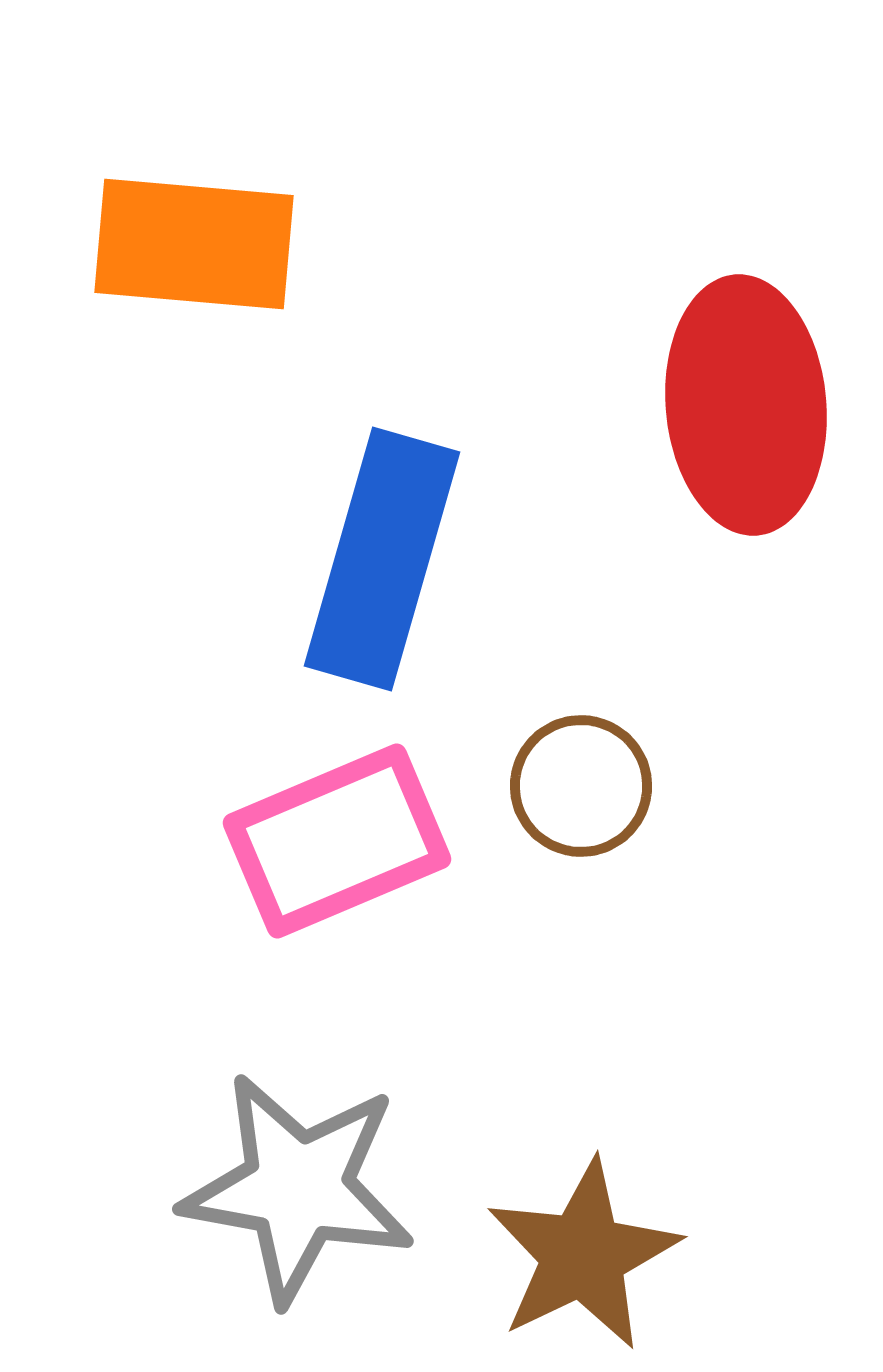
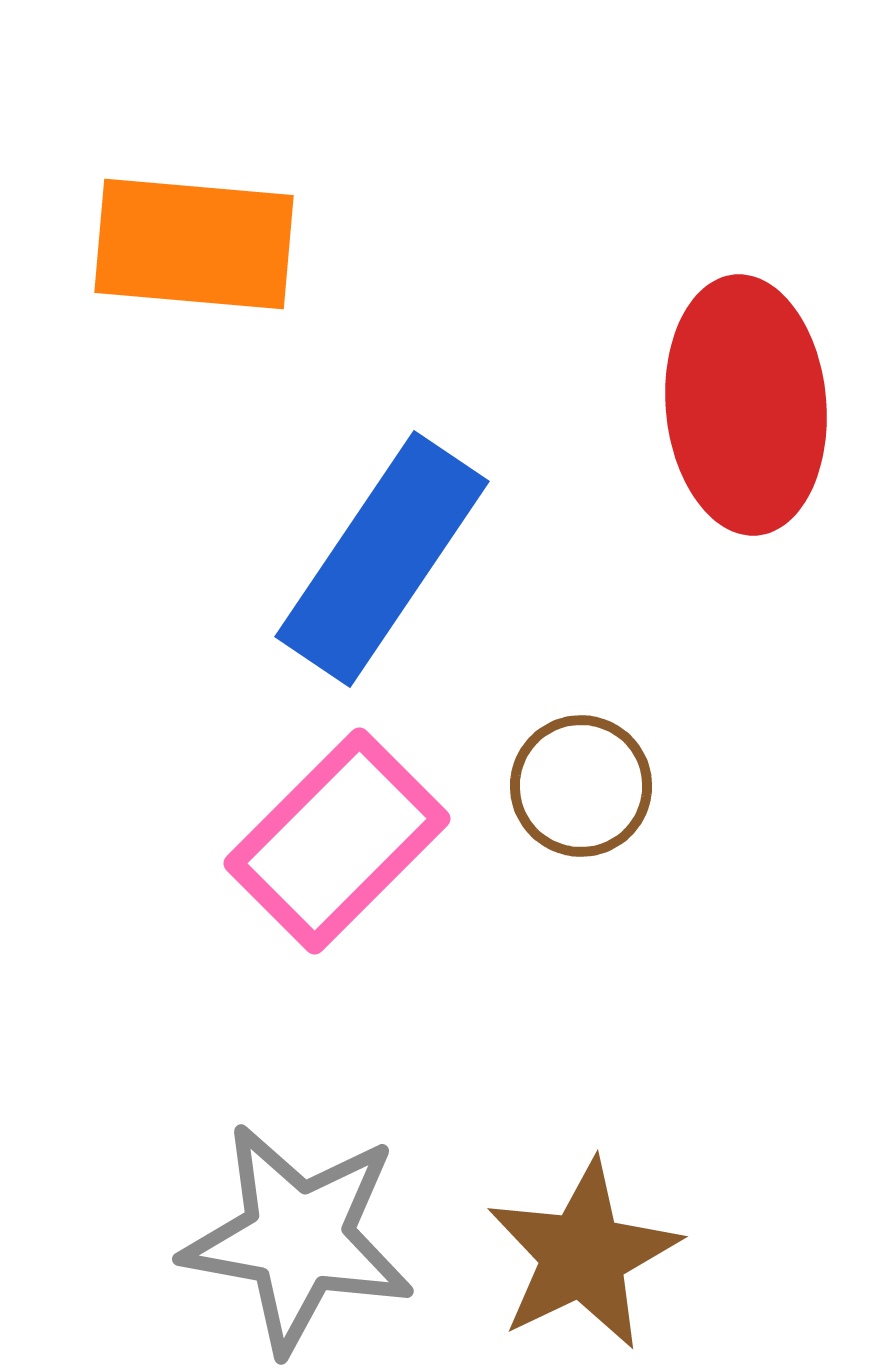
blue rectangle: rotated 18 degrees clockwise
pink rectangle: rotated 22 degrees counterclockwise
gray star: moved 50 px down
